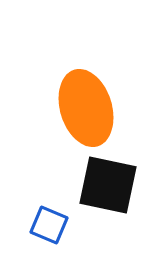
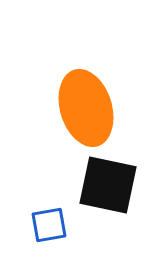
blue square: rotated 33 degrees counterclockwise
